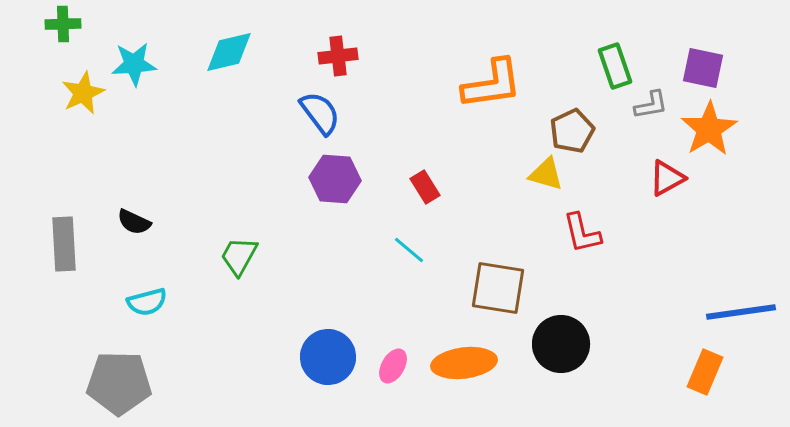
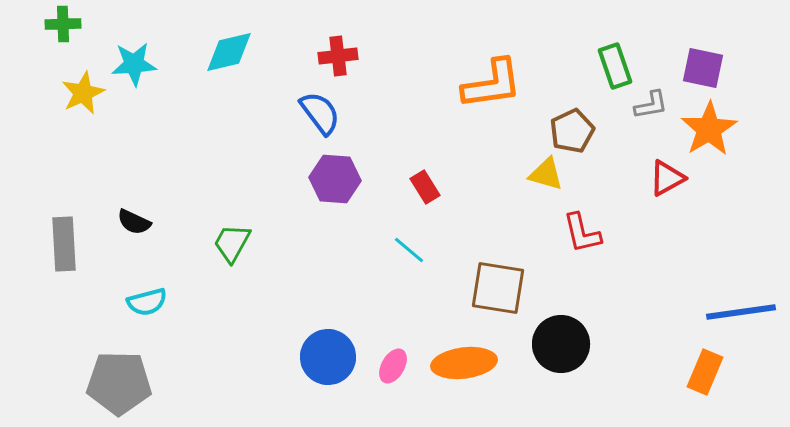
green trapezoid: moved 7 px left, 13 px up
